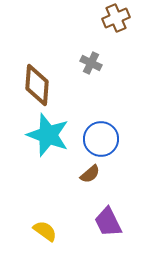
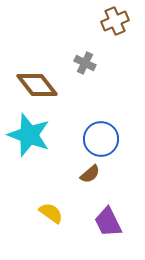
brown cross: moved 1 px left, 3 px down
gray cross: moved 6 px left
brown diamond: rotated 42 degrees counterclockwise
cyan star: moved 19 px left
yellow semicircle: moved 6 px right, 18 px up
